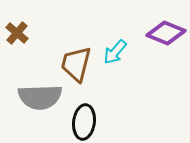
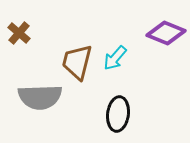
brown cross: moved 2 px right
cyan arrow: moved 6 px down
brown trapezoid: moved 1 px right, 2 px up
black ellipse: moved 34 px right, 8 px up
